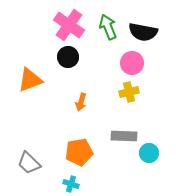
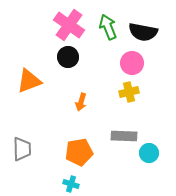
orange triangle: moved 1 px left, 1 px down
gray trapezoid: moved 7 px left, 14 px up; rotated 135 degrees counterclockwise
